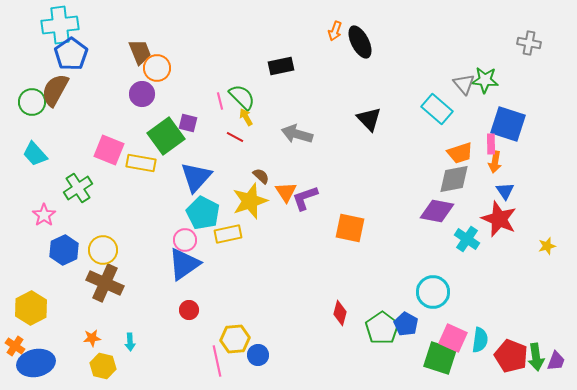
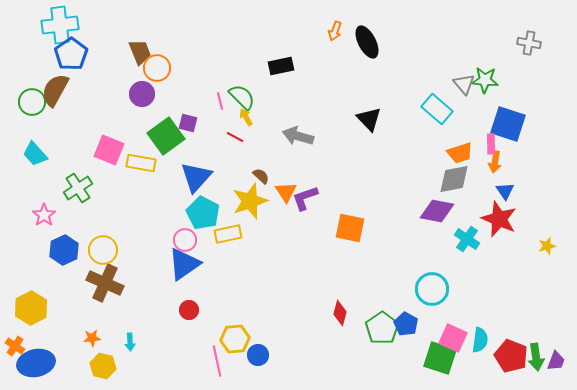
black ellipse at (360, 42): moved 7 px right
gray arrow at (297, 134): moved 1 px right, 2 px down
cyan circle at (433, 292): moved 1 px left, 3 px up
